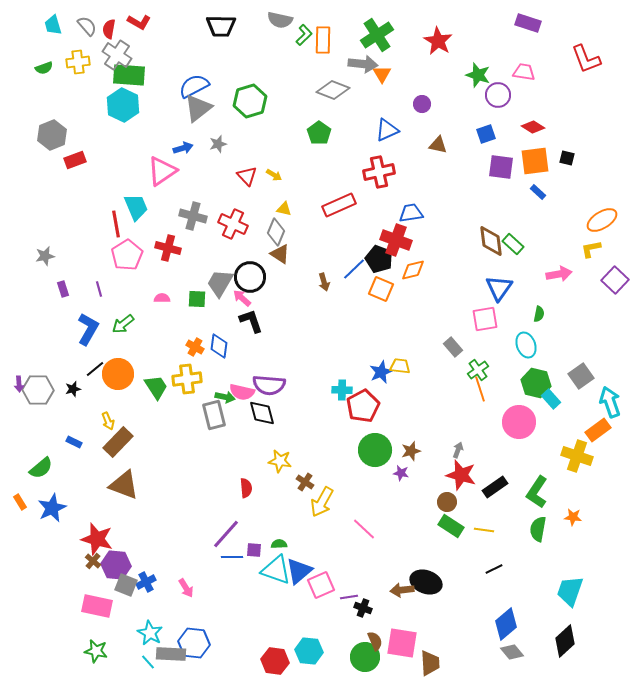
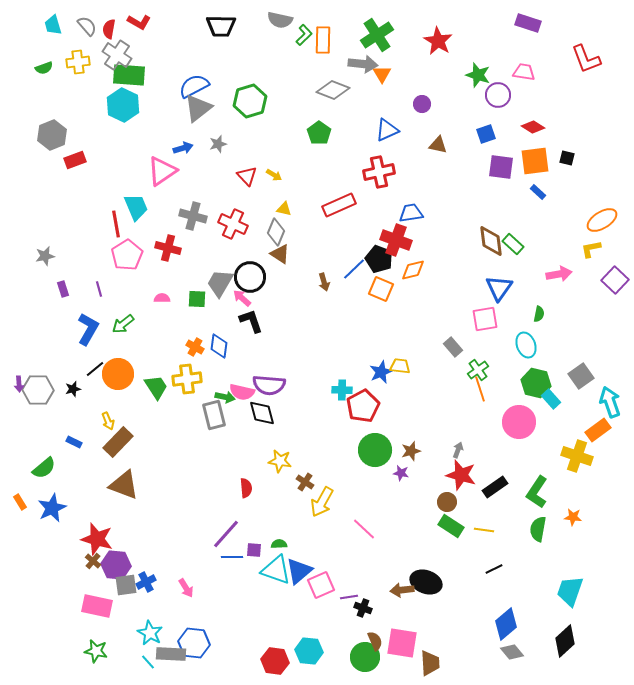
green semicircle at (41, 468): moved 3 px right
gray square at (126, 585): rotated 30 degrees counterclockwise
